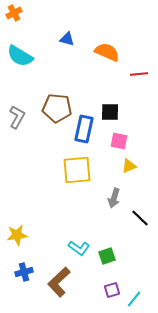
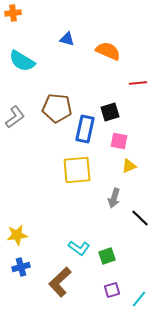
orange cross: moved 1 px left; rotated 21 degrees clockwise
orange semicircle: moved 1 px right, 1 px up
cyan semicircle: moved 2 px right, 5 px down
red line: moved 1 px left, 9 px down
black square: rotated 18 degrees counterclockwise
gray L-shape: moved 2 px left; rotated 25 degrees clockwise
blue rectangle: moved 1 px right
blue cross: moved 3 px left, 5 px up
brown L-shape: moved 1 px right
cyan line: moved 5 px right
